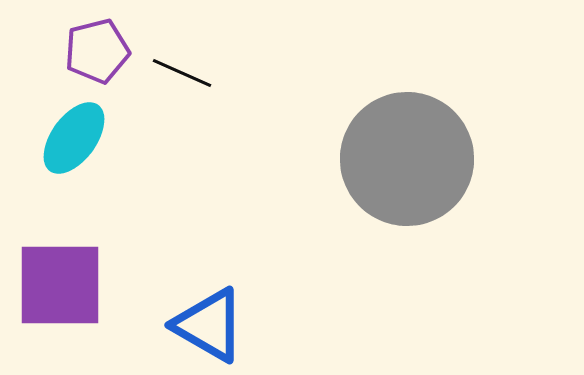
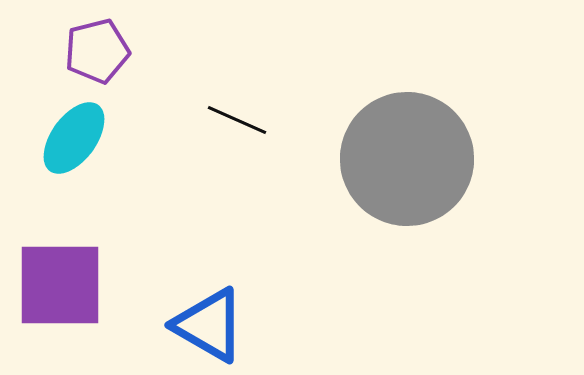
black line: moved 55 px right, 47 px down
